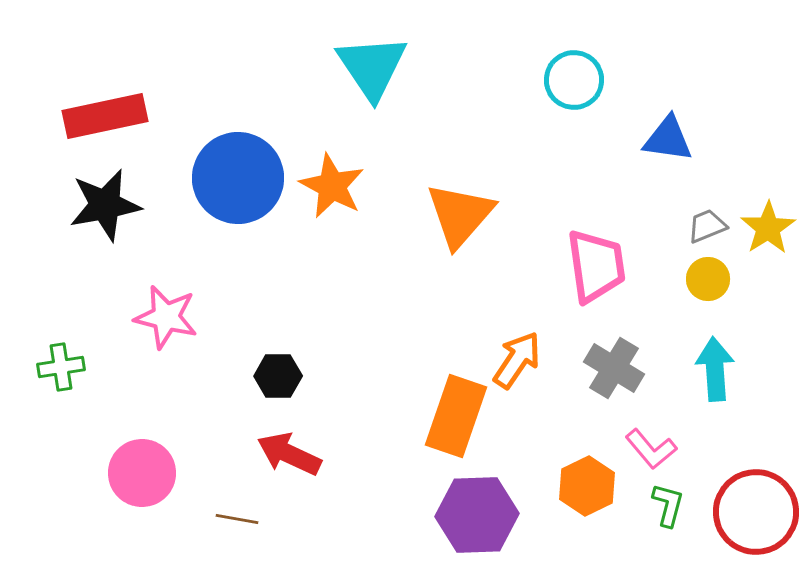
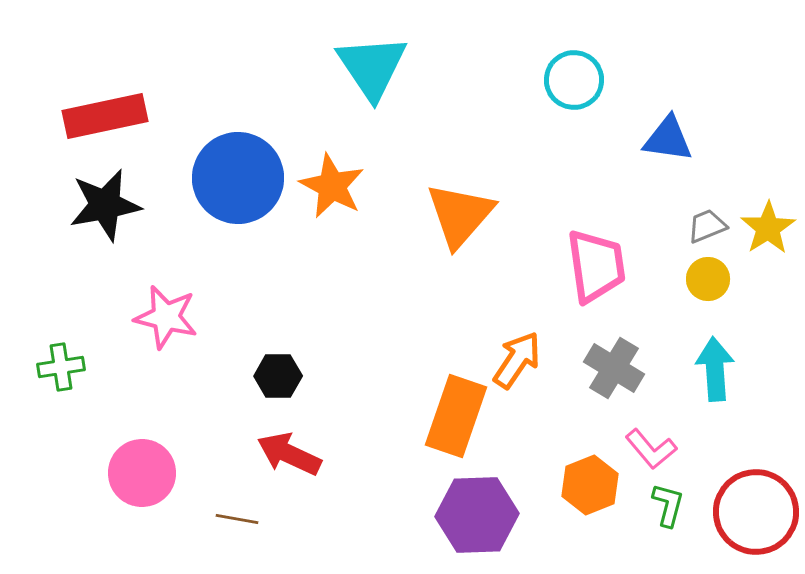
orange hexagon: moved 3 px right, 1 px up; rotated 4 degrees clockwise
